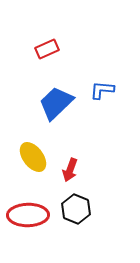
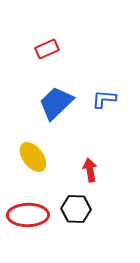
blue L-shape: moved 2 px right, 9 px down
red arrow: moved 20 px right; rotated 150 degrees clockwise
black hexagon: rotated 20 degrees counterclockwise
